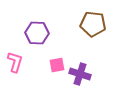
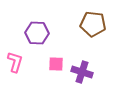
pink square: moved 1 px left, 1 px up; rotated 14 degrees clockwise
purple cross: moved 2 px right, 2 px up
